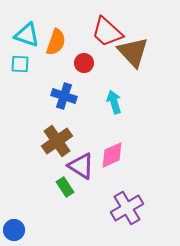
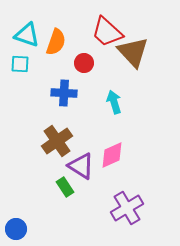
blue cross: moved 3 px up; rotated 15 degrees counterclockwise
blue circle: moved 2 px right, 1 px up
